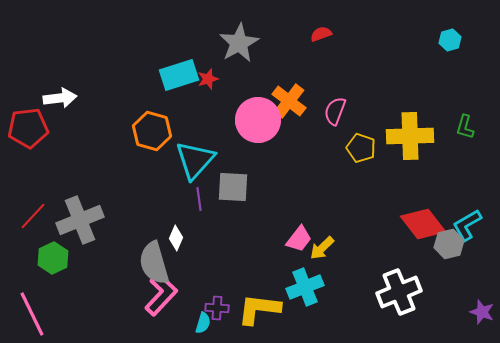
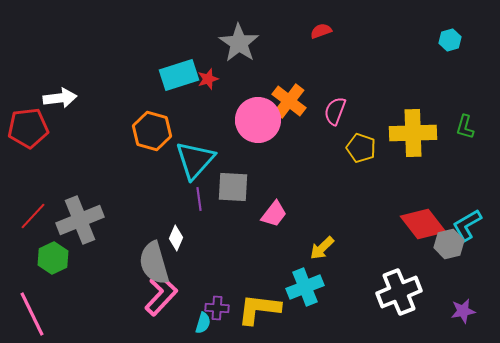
red semicircle: moved 3 px up
gray star: rotated 9 degrees counterclockwise
yellow cross: moved 3 px right, 3 px up
pink trapezoid: moved 25 px left, 25 px up
purple star: moved 19 px left, 1 px up; rotated 30 degrees counterclockwise
